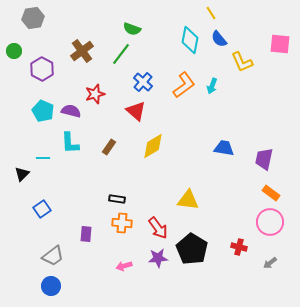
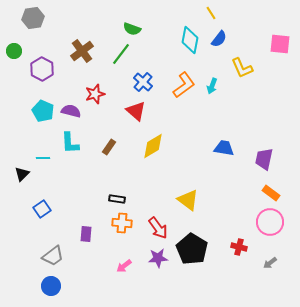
blue semicircle: rotated 102 degrees counterclockwise
yellow L-shape: moved 6 px down
yellow triangle: rotated 30 degrees clockwise
pink arrow: rotated 21 degrees counterclockwise
